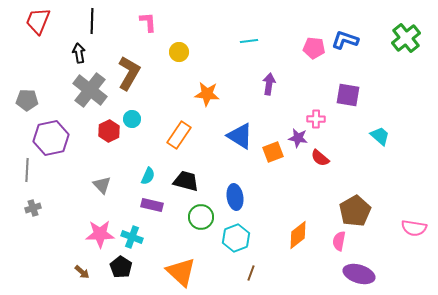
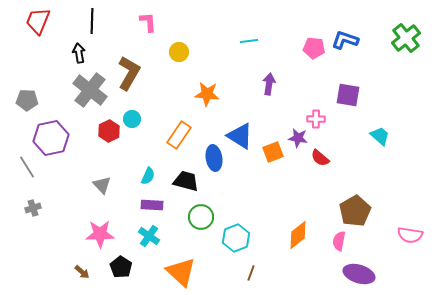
gray line at (27, 170): moved 3 px up; rotated 35 degrees counterclockwise
blue ellipse at (235, 197): moved 21 px left, 39 px up
purple rectangle at (152, 205): rotated 10 degrees counterclockwise
pink semicircle at (414, 228): moved 4 px left, 7 px down
cyan cross at (132, 237): moved 17 px right, 1 px up; rotated 15 degrees clockwise
